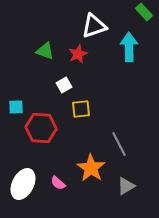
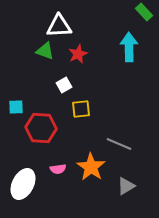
white triangle: moved 35 px left; rotated 16 degrees clockwise
gray line: rotated 40 degrees counterclockwise
orange star: moved 1 px up
pink semicircle: moved 14 px up; rotated 49 degrees counterclockwise
